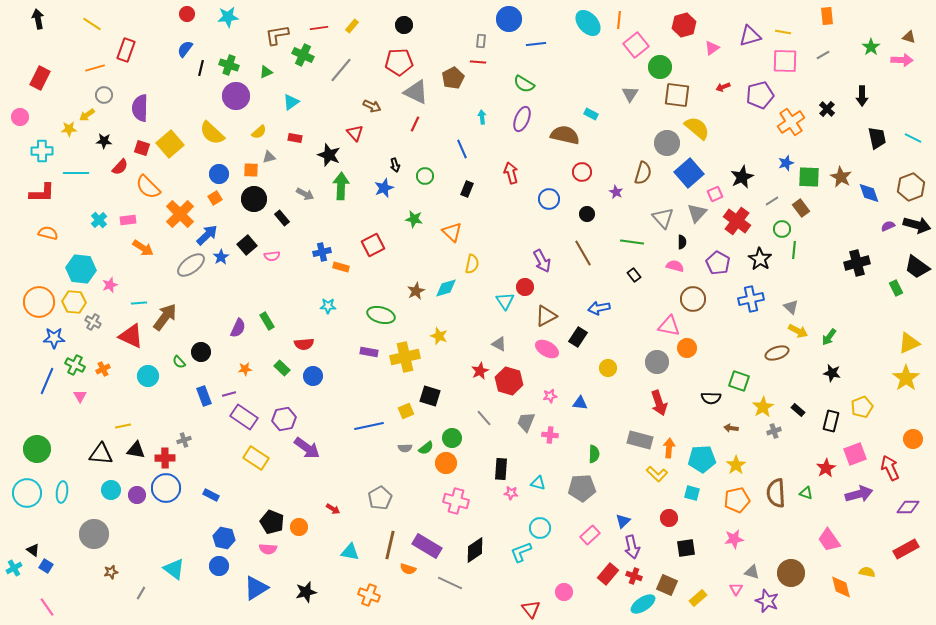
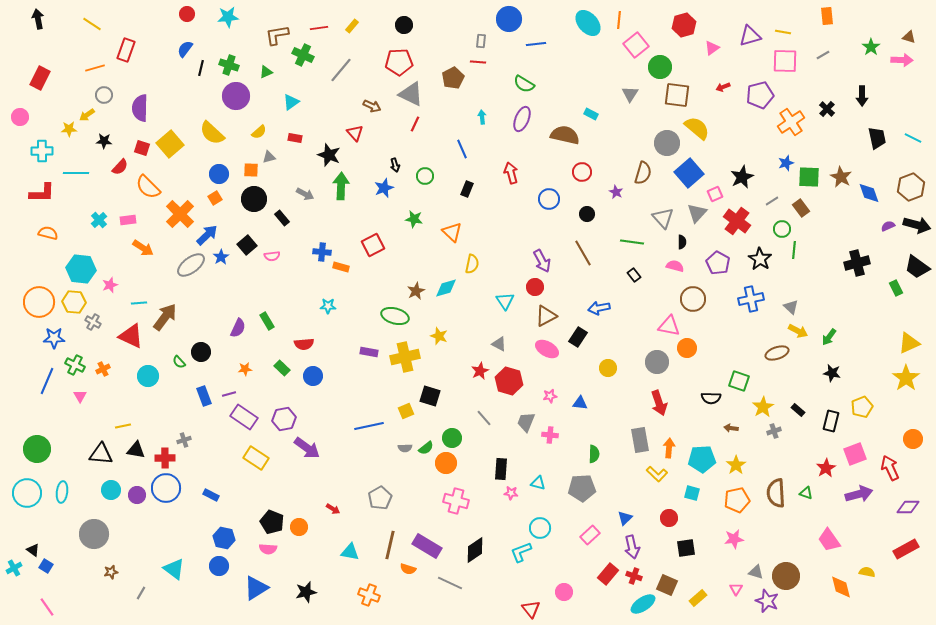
gray triangle at (416, 92): moved 5 px left, 2 px down
blue cross at (322, 252): rotated 18 degrees clockwise
red circle at (525, 287): moved 10 px right
green ellipse at (381, 315): moved 14 px right, 1 px down
gray rectangle at (640, 440): rotated 65 degrees clockwise
blue triangle at (623, 521): moved 2 px right, 3 px up
gray triangle at (752, 572): moved 4 px right
brown circle at (791, 573): moved 5 px left, 3 px down
